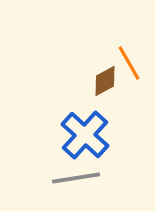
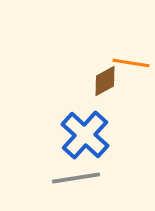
orange line: moved 2 px right; rotated 51 degrees counterclockwise
